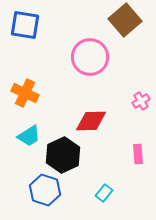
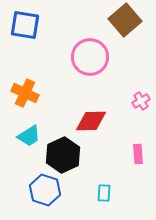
cyan rectangle: rotated 36 degrees counterclockwise
